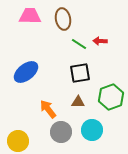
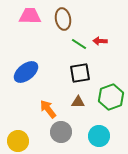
cyan circle: moved 7 px right, 6 px down
